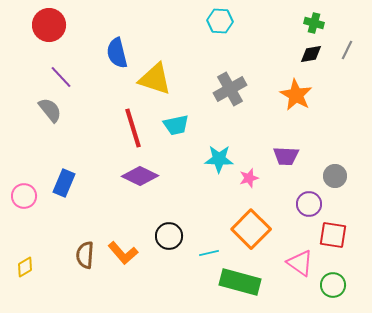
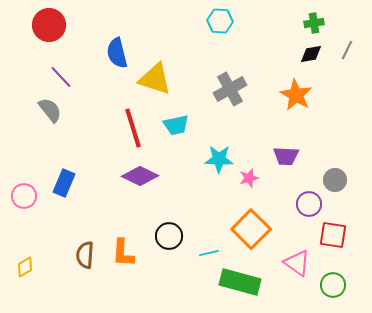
green cross: rotated 24 degrees counterclockwise
gray circle: moved 4 px down
orange L-shape: rotated 44 degrees clockwise
pink triangle: moved 3 px left
